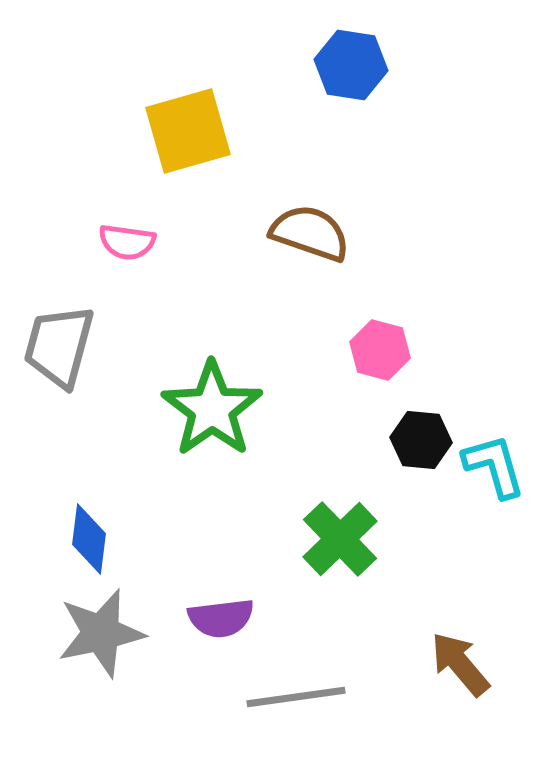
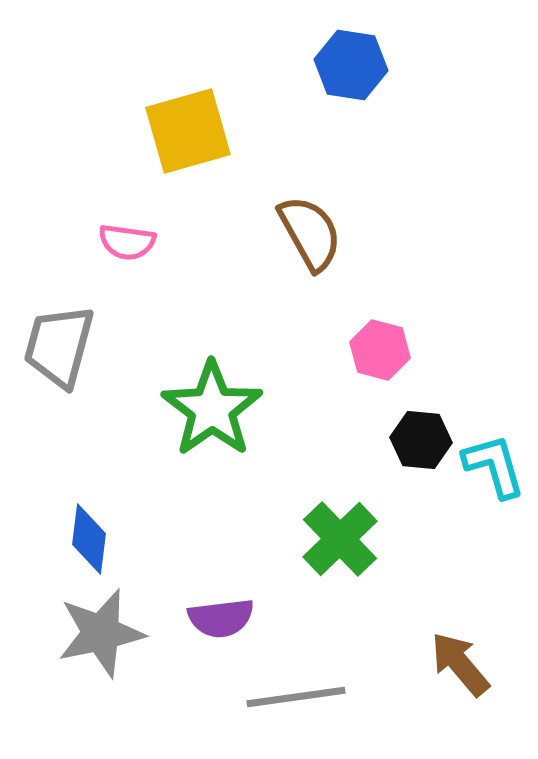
brown semicircle: rotated 42 degrees clockwise
